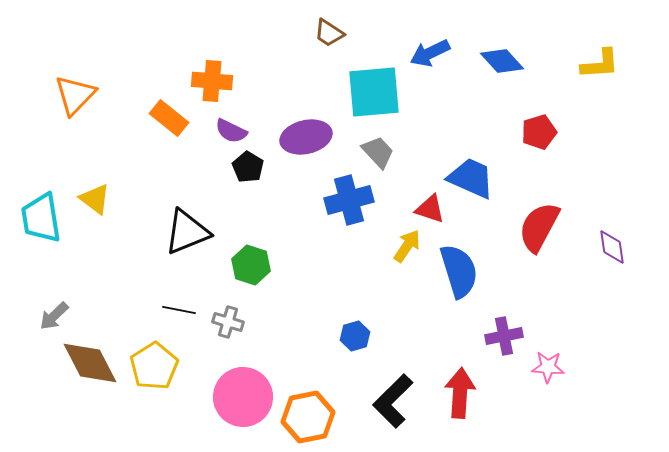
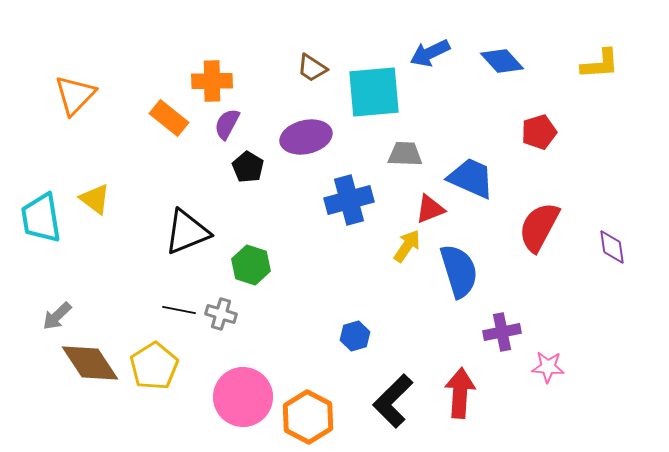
brown trapezoid: moved 17 px left, 35 px down
orange cross: rotated 6 degrees counterclockwise
purple semicircle: moved 4 px left, 7 px up; rotated 92 degrees clockwise
gray trapezoid: moved 27 px right, 2 px down; rotated 45 degrees counterclockwise
red triangle: rotated 40 degrees counterclockwise
gray arrow: moved 3 px right
gray cross: moved 7 px left, 8 px up
purple cross: moved 2 px left, 4 px up
brown diamond: rotated 6 degrees counterclockwise
orange hexagon: rotated 21 degrees counterclockwise
